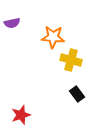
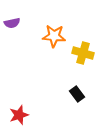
orange star: moved 1 px right, 1 px up
yellow cross: moved 12 px right, 7 px up
red star: moved 2 px left
